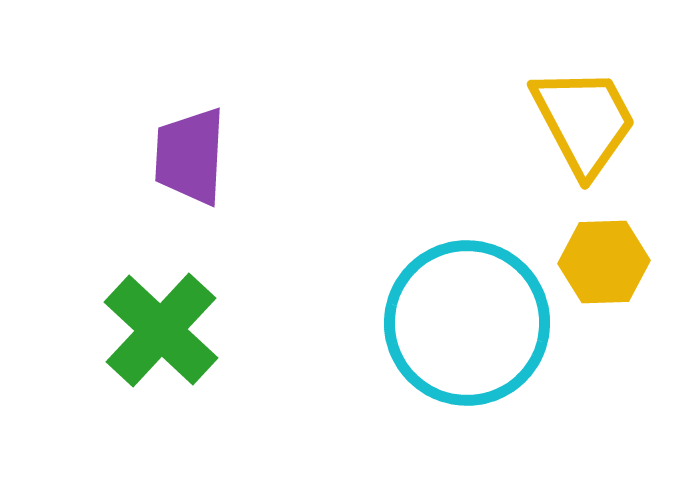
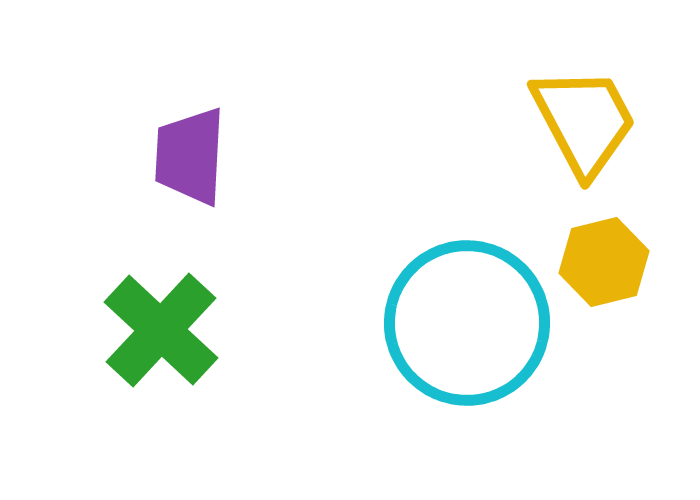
yellow hexagon: rotated 12 degrees counterclockwise
